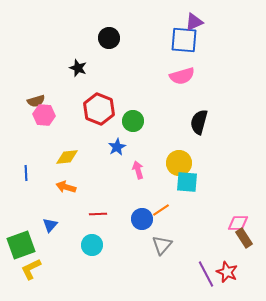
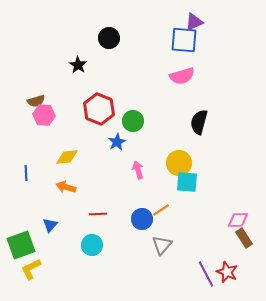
black star: moved 3 px up; rotated 12 degrees clockwise
blue star: moved 5 px up
pink diamond: moved 3 px up
